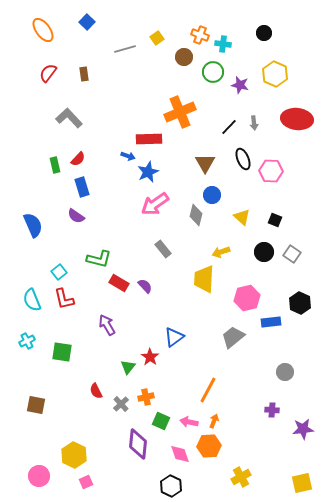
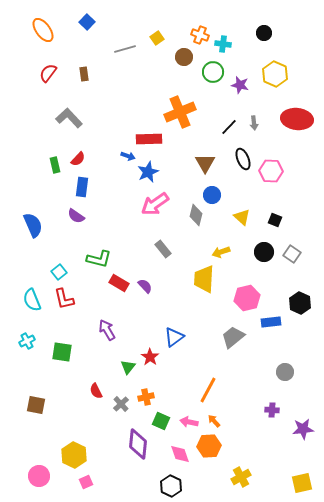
blue rectangle at (82, 187): rotated 24 degrees clockwise
purple arrow at (107, 325): moved 5 px down
orange arrow at (214, 421): rotated 64 degrees counterclockwise
